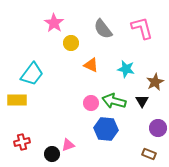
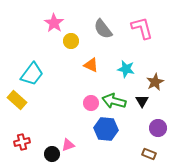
yellow circle: moved 2 px up
yellow rectangle: rotated 42 degrees clockwise
